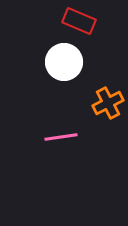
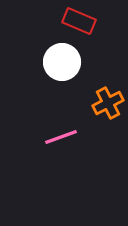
white circle: moved 2 px left
pink line: rotated 12 degrees counterclockwise
